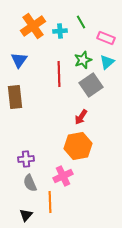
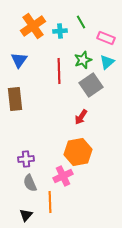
red line: moved 3 px up
brown rectangle: moved 2 px down
orange hexagon: moved 6 px down
